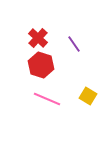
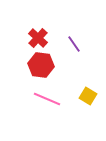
red hexagon: rotated 10 degrees counterclockwise
